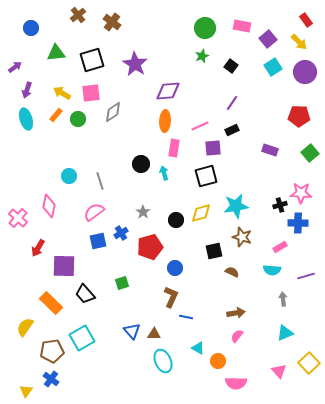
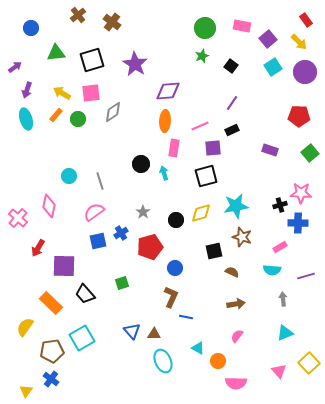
brown arrow at (236, 313): moved 9 px up
